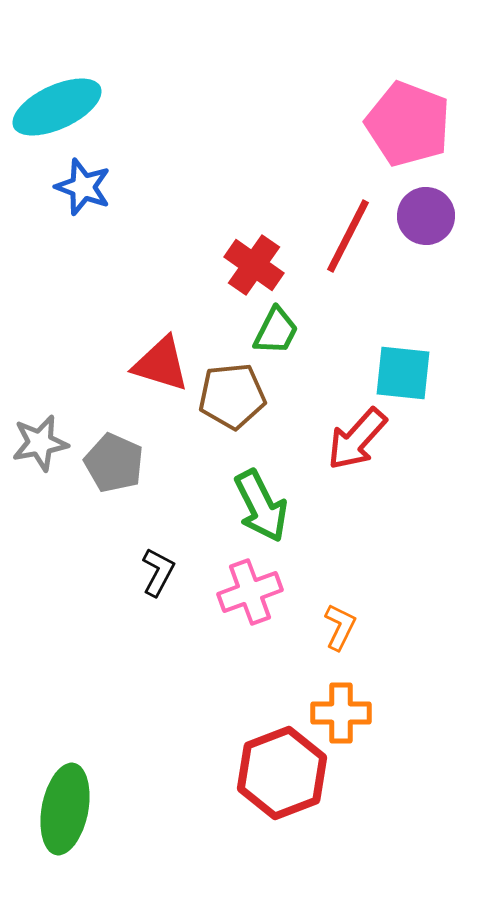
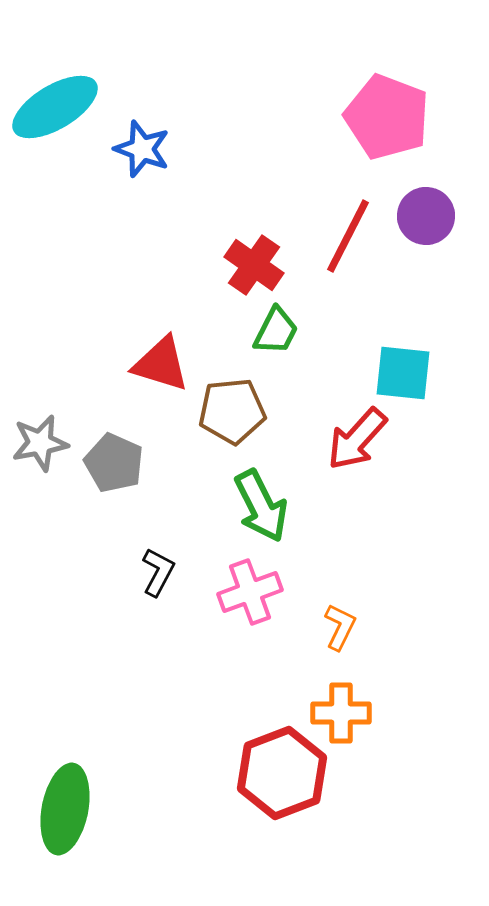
cyan ellipse: moved 2 px left; rotated 6 degrees counterclockwise
pink pentagon: moved 21 px left, 7 px up
blue star: moved 59 px right, 38 px up
brown pentagon: moved 15 px down
